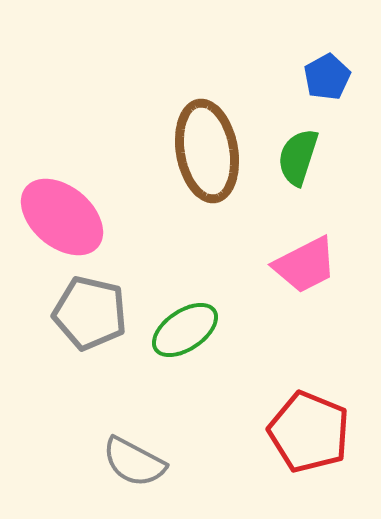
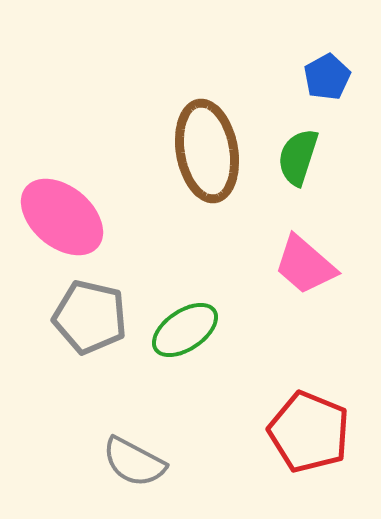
pink trapezoid: rotated 68 degrees clockwise
gray pentagon: moved 4 px down
